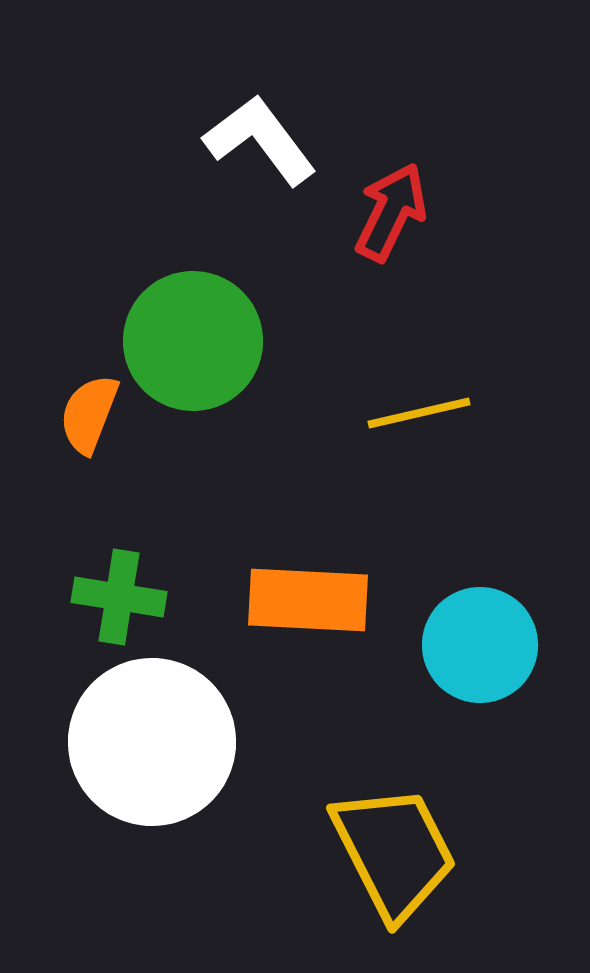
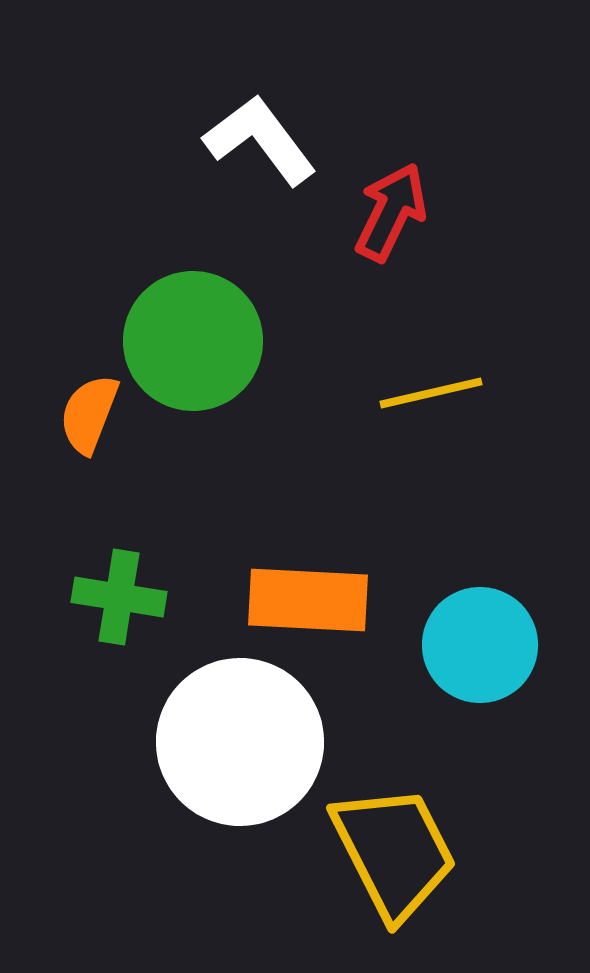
yellow line: moved 12 px right, 20 px up
white circle: moved 88 px right
